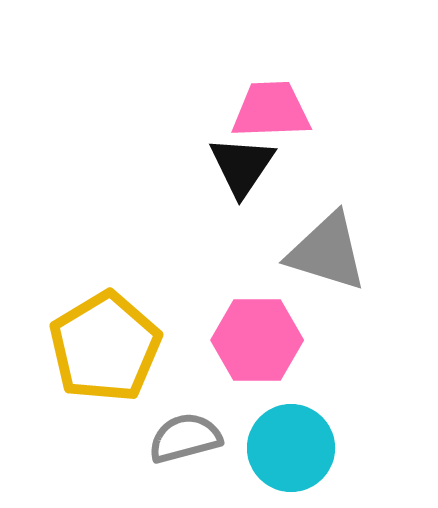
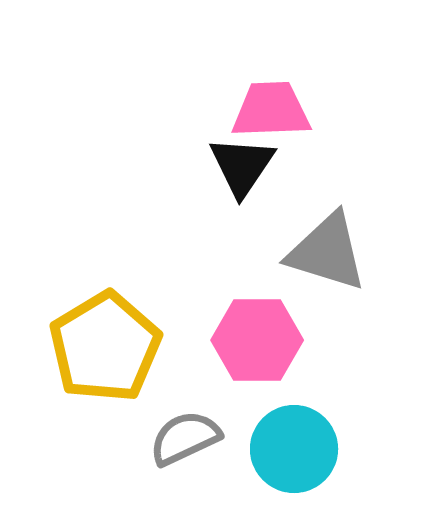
gray semicircle: rotated 10 degrees counterclockwise
cyan circle: moved 3 px right, 1 px down
